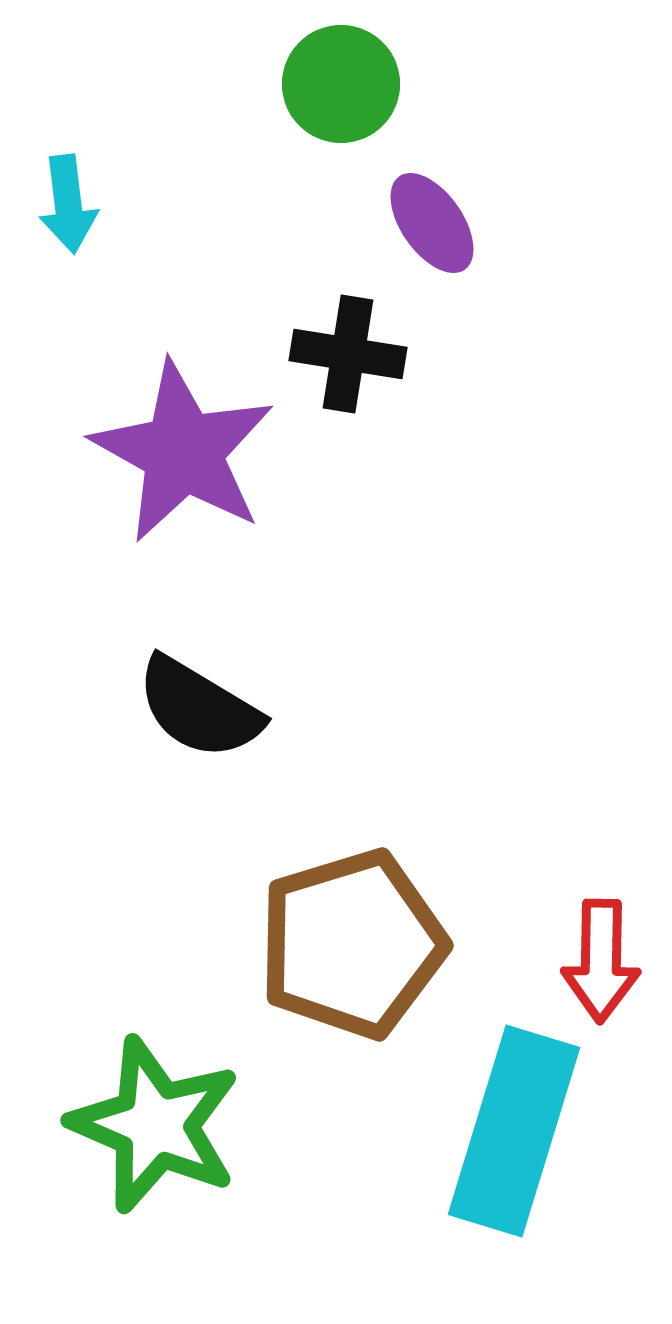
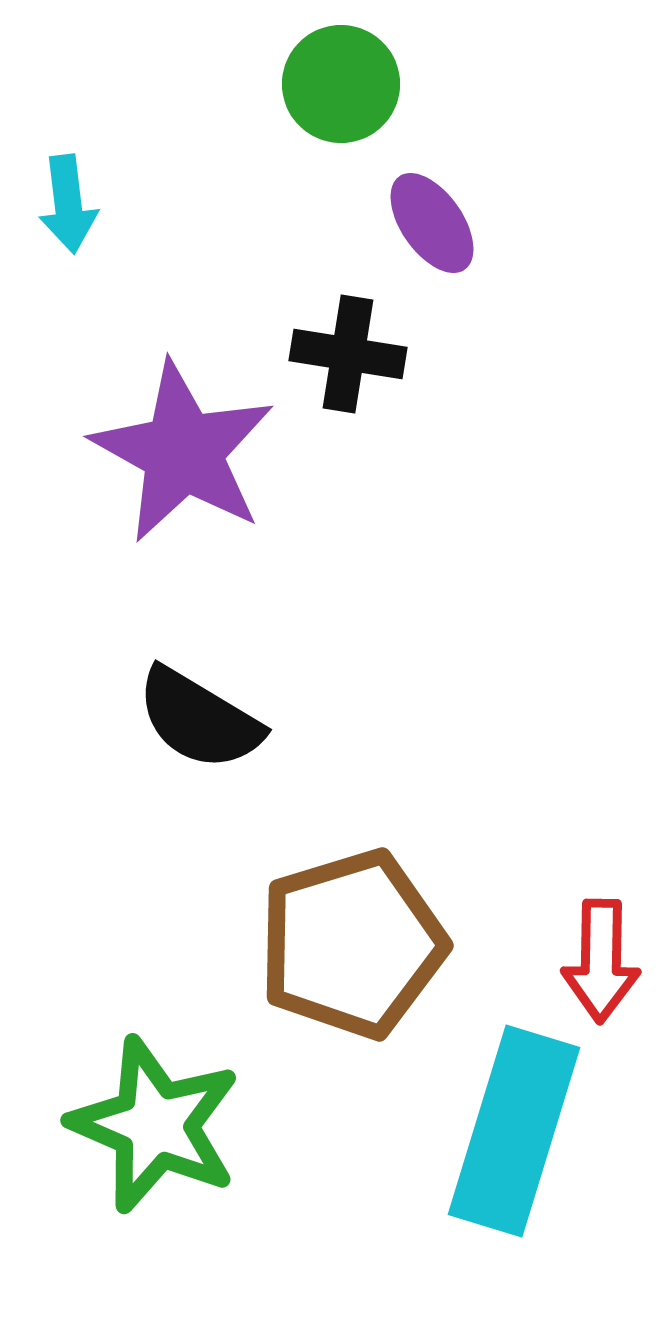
black semicircle: moved 11 px down
